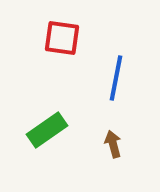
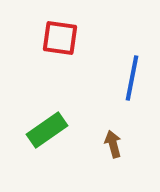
red square: moved 2 px left
blue line: moved 16 px right
